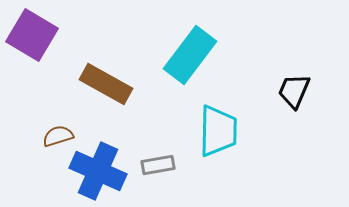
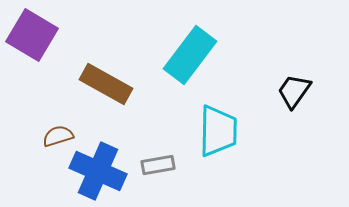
black trapezoid: rotated 12 degrees clockwise
